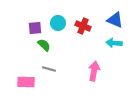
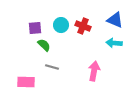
cyan circle: moved 3 px right, 2 px down
gray line: moved 3 px right, 2 px up
